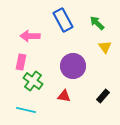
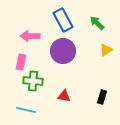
yellow triangle: moved 1 px right, 3 px down; rotated 32 degrees clockwise
purple circle: moved 10 px left, 15 px up
green cross: rotated 30 degrees counterclockwise
black rectangle: moved 1 px left, 1 px down; rotated 24 degrees counterclockwise
